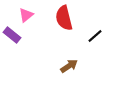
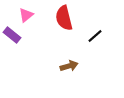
brown arrow: rotated 18 degrees clockwise
